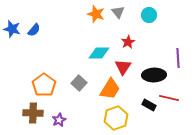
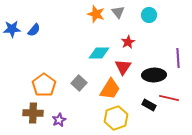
blue star: rotated 18 degrees counterclockwise
